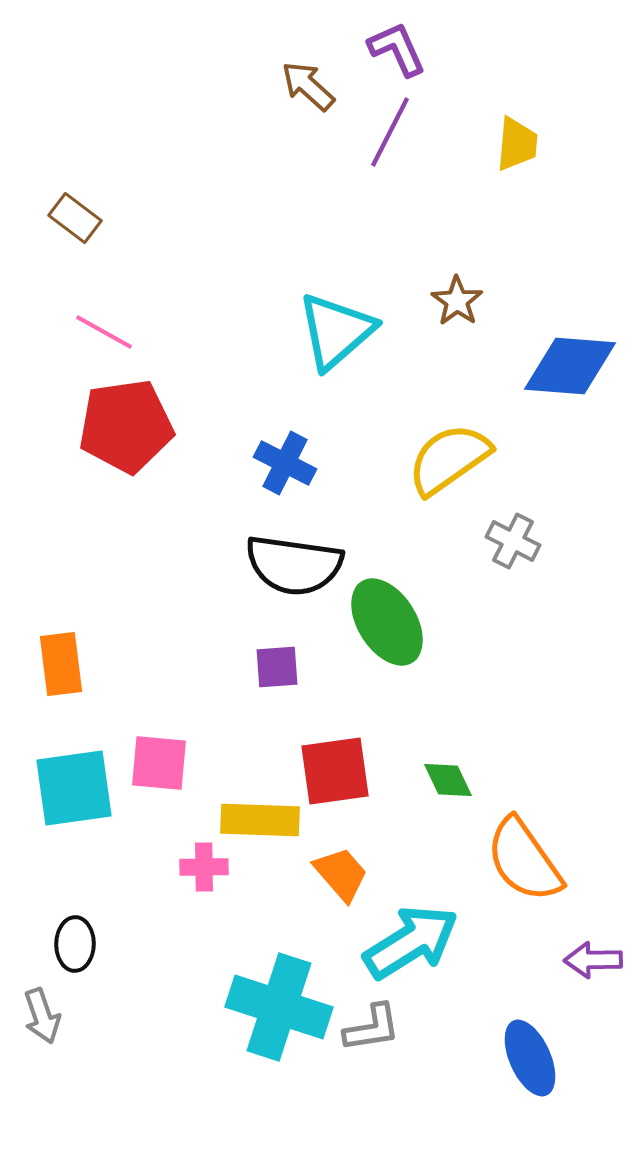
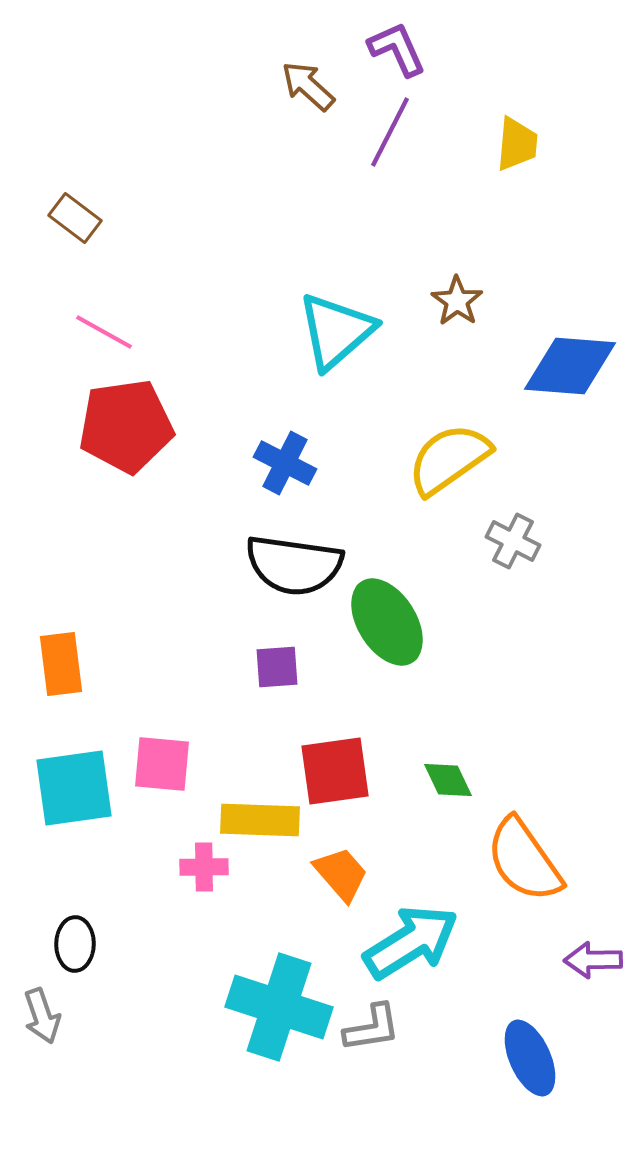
pink square: moved 3 px right, 1 px down
